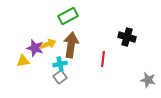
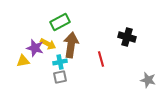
green rectangle: moved 8 px left, 6 px down
yellow arrow: rotated 49 degrees clockwise
red line: moved 2 px left; rotated 21 degrees counterclockwise
cyan cross: moved 2 px up
gray square: rotated 24 degrees clockwise
